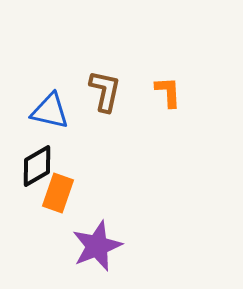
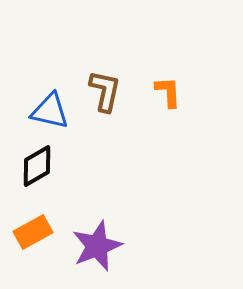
orange rectangle: moved 25 px left, 39 px down; rotated 42 degrees clockwise
